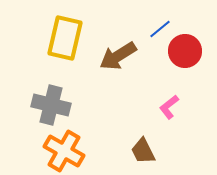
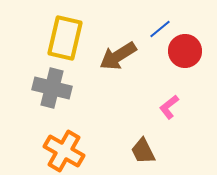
gray cross: moved 1 px right, 17 px up
